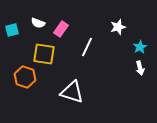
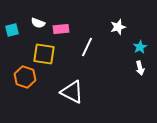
pink rectangle: rotated 49 degrees clockwise
white triangle: rotated 10 degrees clockwise
